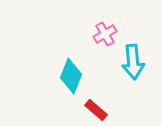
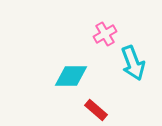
cyan arrow: moved 1 px down; rotated 16 degrees counterclockwise
cyan diamond: rotated 68 degrees clockwise
